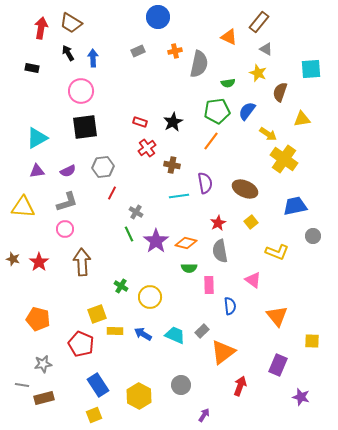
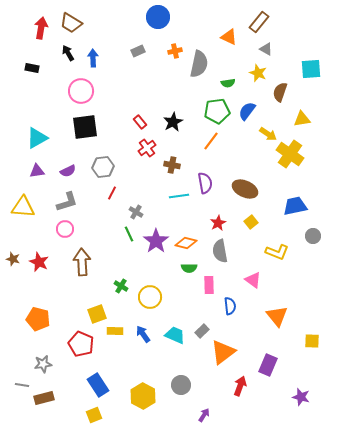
red rectangle at (140, 122): rotated 32 degrees clockwise
yellow cross at (284, 159): moved 6 px right, 5 px up
red star at (39, 262): rotated 12 degrees counterclockwise
blue arrow at (143, 334): rotated 24 degrees clockwise
purple rectangle at (278, 365): moved 10 px left
yellow hexagon at (139, 396): moved 4 px right
